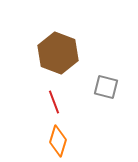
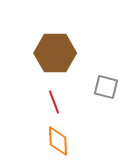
brown hexagon: moved 3 px left; rotated 21 degrees counterclockwise
orange diamond: rotated 20 degrees counterclockwise
